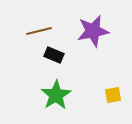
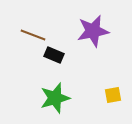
brown line: moved 6 px left, 4 px down; rotated 35 degrees clockwise
green star: moved 1 px left, 3 px down; rotated 16 degrees clockwise
